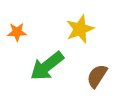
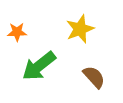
green arrow: moved 8 px left
brown semicircle: moved 3 px left, 1 px down; rotated 105 degrees clockwise
